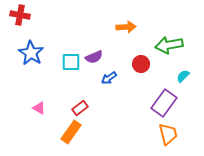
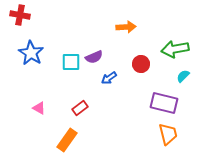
green arrow: moved 6 px right, 4 px down
purple rectangle: rotated 68 degrees clockwise
orange rectangle: moved 4 px left, 8 px down
